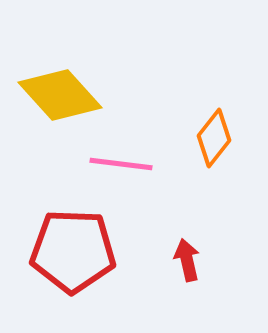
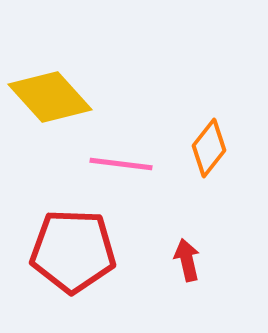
yellow diamond: moved 10 px left, 2 px down
orange diamond: moved 5 px left, 10 px down
